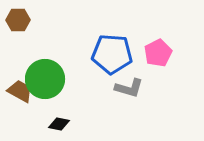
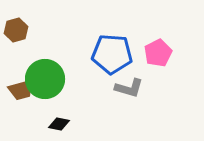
brown hexagon: moved 2 px left, 10 px down; rotated 15 degrees counterclockwise
brown trapezoid: moved 1 px right, 1 px up; rotated 136 degrees clockwise
